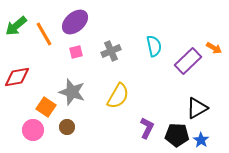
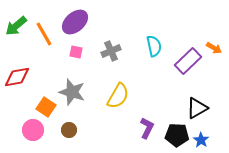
pink square: rotated 24 degrees clockwise
brown circle: moved 2 px right, 3 px down
